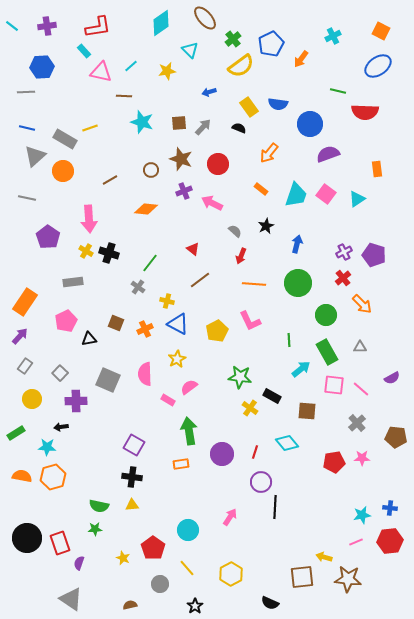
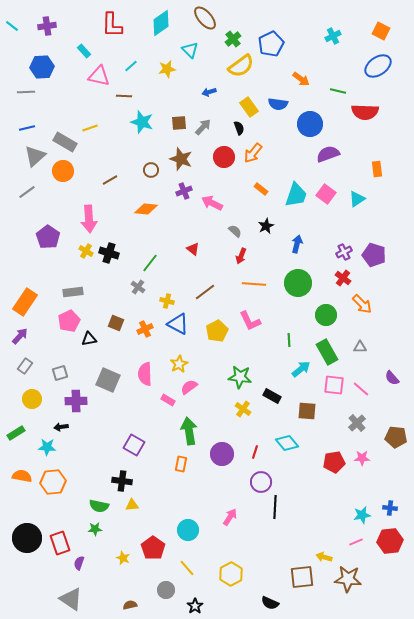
red L-shape at (98, 27): moved 14 px right, 2 px up; rotated 100 degrees clockwise
orange arrow at (301, 59): moved 20 px down; rotated 90 degrees counterclockwise
yellow star at (167, 71): moved 2 px up
pink triangle at (101, 72): moved 2 px left, 4 px down
blue line at (27, 128): rotated 28 degrees counterclockwise
black semicircle at (239, 128): rotated 48 degrees clockwise
gray rectangle at (65, 139): moved 3 px down
orange arrow at (269, 153): moved 16 px left
red circle at (218, 164): moved 6 px right, 7 px up
gray line at (27, 198): moved 6 px up; rotated 48 degrees counterclockwise
red cross at (343, 278): rotated 14 degrees counterclockwise
brown line at (200, 280): moved 5 px right, 12 px down
gray rectangle at (73, 282): moved 10 px down
pink pentagon at (66, 321): moved 3 px right
yellow star at (177, 359): moved 2 px right, 5 px down
gray square at (60, 373): rotated 28 degrees clockwise
purple semicircle at (392, 378): rotated 77 degrees clockwise
yellow cross at (250, 408): moved 7 px left, 1 px down
orange rectangle at (181, 464): rotated 70 degrees counterclockwise
orange hexagon at (53, 477): moved 5 px down; rotated 10 degrees clockwise
black cross at (132, 477): moved 10 px left, 4 px down
gray circle at (160, 584): moved 6 px right, 6 px down
